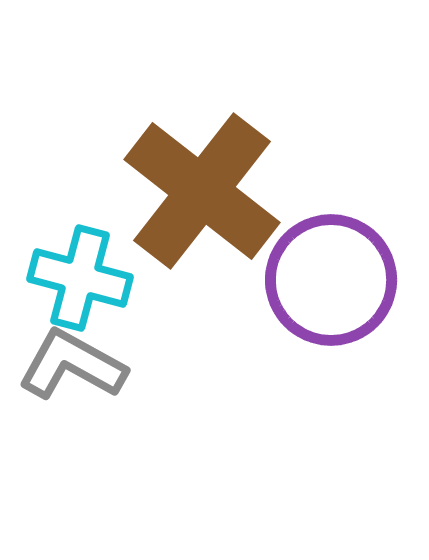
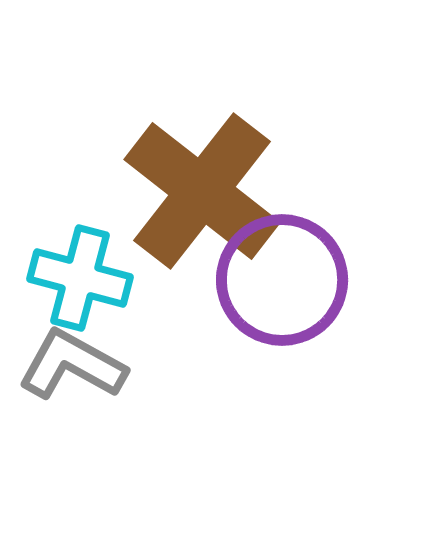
purple circle: moved 49 px left
